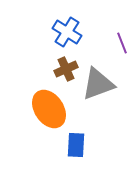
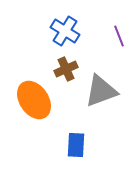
blue cross: moved 2 px left, 1 px up
purple line: moved 3 px left, 7 px up
gray triangle: moved 3 px right, 7 px down
orange ellipse: moved 15 px left, 9 px up
